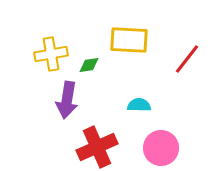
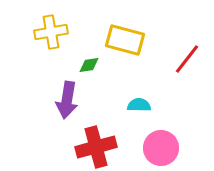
yellow rectangle: moved 4 px left; rotated 12 degrees clockwise
yellow cross: moved 22 px up
red cross: moved 1 px left; rotated 9 degrees clockwise
